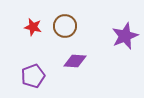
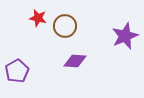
red star: moved 5 px right, 9 px up
purple pentagon: moved 16 px left, 5 px up; rotated 10 degrees counterclockwise
